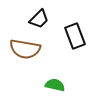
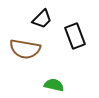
black trapezoid: moved 3 px right
green semicircle: moved 1 px left
